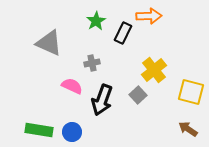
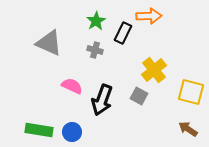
gray cross: moved 3 px right, 13 px up; rotated 28 degrees clockwise
gray square: moved 1 px right, 1 px down; rotated 18 degrees counterclockwise
